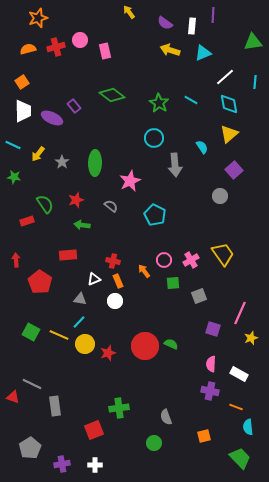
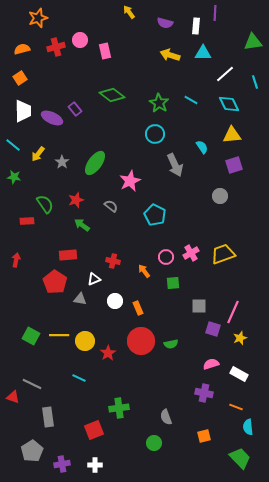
purple line at (213, 15): moved 2 px right, 2 px up
purple semicircle at (165, 23): rotated 21 degrees counterclockwise
white rectangle at (192, 26): moved 4 px right
orange semicircle at (28, 49): moved 6 px left
yellow arrow at (170, 50): moved 5 px down
cyan triangle at (203, 53): rotated 24 degrees clockwise
white line at (225, 77): moved 3 px up
orange square at (22, 82): moved 2 px left, 4 px up
cyan line at (255, 82): rotated 24 degrees counterclockwise
cyan diamond at (229, 104): rotated 15 degrees counterclockwise
purple rectangle at (74, 106): moved 1 px right, 3 px down
yellow triangle at (229, 134): moved 3 px right, 1 px down; rotated 36 degrees clockwise
cyan circle at (154, 138): moved 1 px right, 4 px up
cyan line at (13, 145): rotated 14 degrees clockwise
green ellipse at (95, 163): rotated 35 degrees clockwise
gray arrow at (175, 165): rotated 20 degrees counterclockwise
purple square at (234, 170): moved 5 px up; rotated 24 degrees clockwise
red rectangle at (27, 221): rotated 16 degrees clockwise
green arrow at (82, 225): rotated 28 degrees clockwise
yellow trapezoid at (223, 254): rotated 75 degrees counterclockwise
red arrow at (16, 260): rotated 16 degrees clockwise
pink circle at (164, 260): moved 2 px right, 3 px up
pink cross at (191, 260): moved 7 px up
orange rectangle at (118, 281): moved 20 px right, 27 px down
red pentagon at (40, 282): moved 15 px right
gray square at (199, 296): moved 10 px down; rotated 21 degrees clockwise
pink line at (240, 313): moved 7 px left, 1 px up
cyan line at (79, 322): moved 56 px down; rotated 72 degrees clockwise
green square at (31, 332): moved 4 px down
yellow line at (59, 335): rotated 24 degrees counterclockwise
yellow star at (251, 338): moved 11 px left
yellow circle at (85, 344): moved 3 px up
green semicircle at (171, 344): rotated 144 degrees clockwise
red circle at (145, 346): moved 4 px left, 5 px up
red star at (108, 353): rotated 14 degrees counterclockwise
pink semicircle at (211, 364): rotated 70 degrees clockwise
purple cross at (210, 391): moved 6 px left, 2 px down
gray rectangle at (55, 406): moved 7 px left, 11 px down
gray pentagon at (30, 448): moved 2 px right, 3 px down
